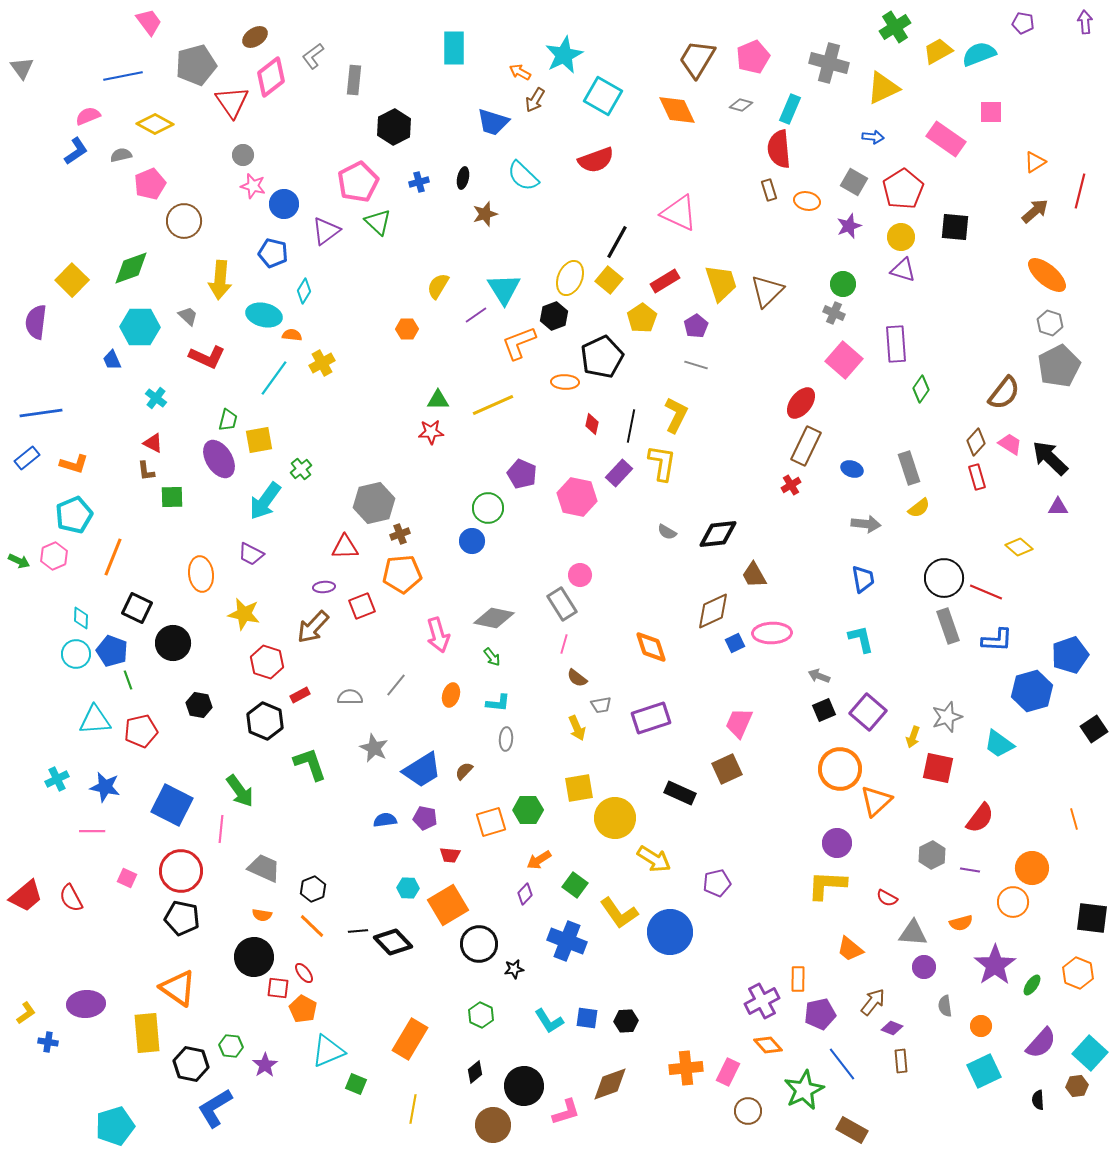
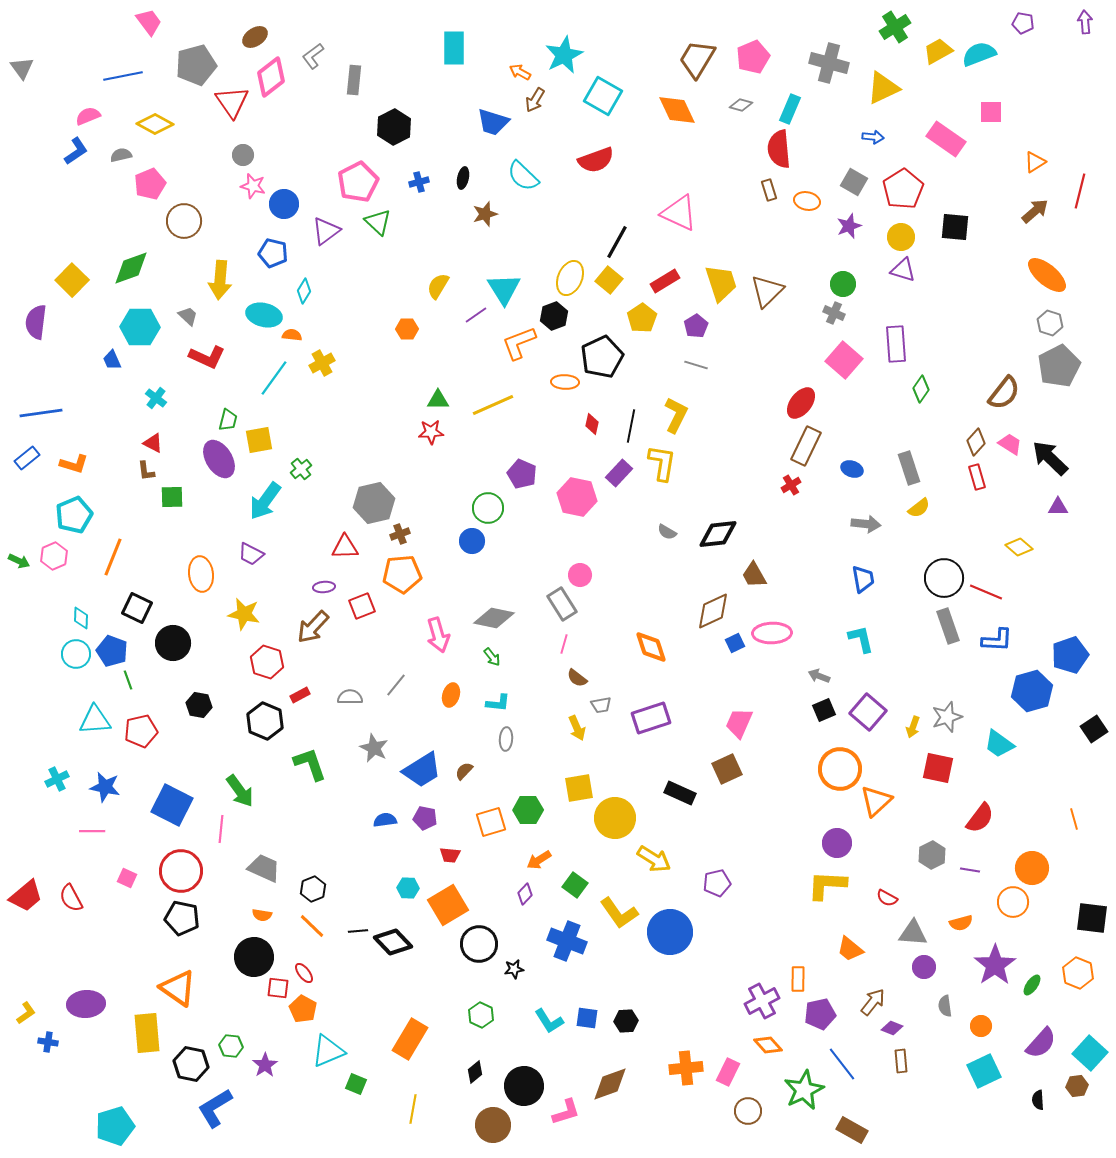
yellow arrow at (913, 737): moved 10 px up
